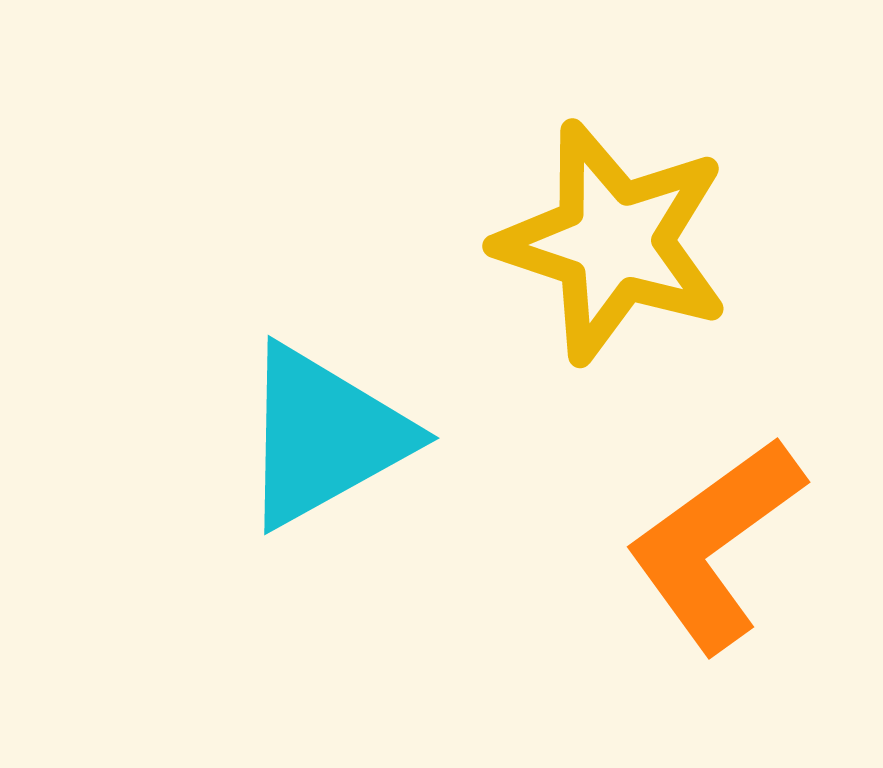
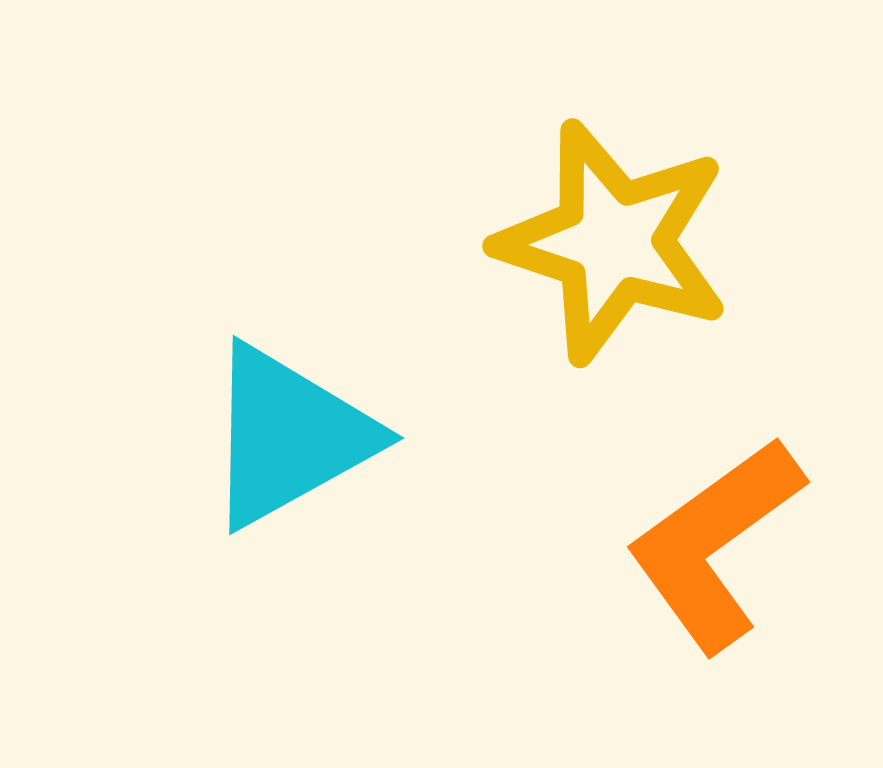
cyan triangle: moved 35 px left
